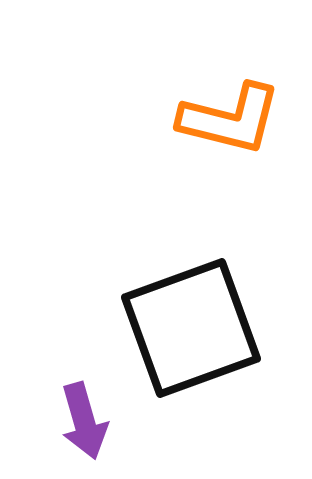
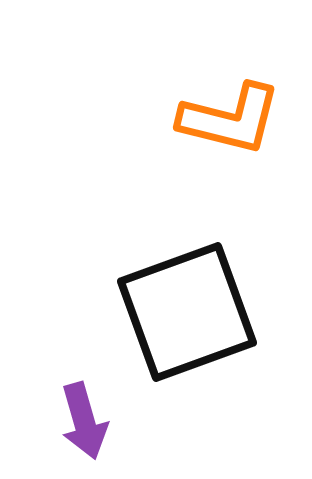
black square: moved 4 px left, 16 px up
